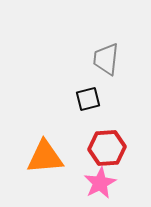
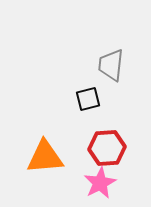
gray trapezoid: moved 5 px right, 6 px down
